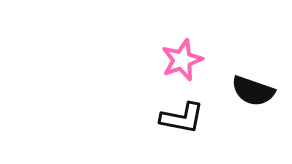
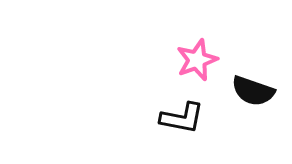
pink star: moved 15 px right
